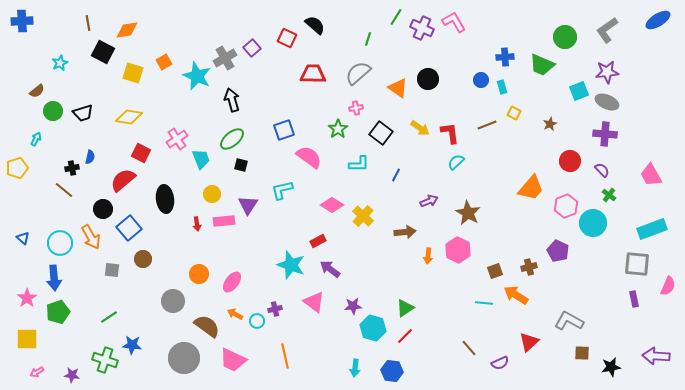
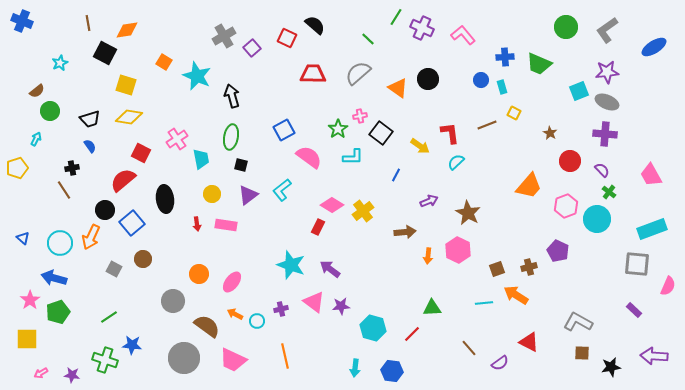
blue ellipse at (658, 20): moved 4 px left, 27 px down
blue cross at (22, 21): rotated 25 degrees clockwise
pink L-shape at (454, 22): moved 9 px right, 13 px down; rotated 10 degrees counterclockwise
green circle at (565, 37): moved 1 px right, 10 px up
green line at (368, 39): rotated 64 degrees counterclockwise
black square at (103, 52): moved 2 px right, 1 px down
gray cross at (225, 58): moved 1 px left, 22 px up
orange square at (164, 62): rotated 28 degrees counterclockwise
green trapezoid at (542, 65): moved 3 px left, 1 px up
yellow square at (133, 73): moved 7 px left, 12 px down
black arrow at (232, 100): moved 4 px up
pink cross at (356, 108): moved 4 px right, 8 px down
green circle at (53, 111): moved 3 px left
black trapezoid at (83, 113): moved 7 px right, 6 px down
brown star at (550, 124): moved 9 px down; rotated 16 degrees counterclockwise
yellow arrow at (420, 128): moved 18 px down
blue square at (284, 130): rotated 10 degrees counterclockwise
green ellipse at (232, 139): moved 1 px left, 2 px up; rotated 40 degrees counterclockwise
blue semicircle at (90, 157): moved 11 px up; rotated 48 degrees counterclockwise
cyan trapezoid at (201, 159): rotated 10 degrees clockwise
cyan L-shape at (359, 164): moved 6 px left, 7 px up
orange trapezoid at (531, 188): moved 2 px left, 2 px up
brown line at (64, 190): rotated 18 degrees clockwise
cyan L-shape at (282, 190): rotated 25 degrees counterclockwise
green cross at (609, 195): moved 3 px up
purple triangle at (248, 205): moved 10 px up; rotated 20 degrees clockwise
black circle at (103, 209): moved 2 px right, 1 px down
yellow cross at (363, 216): moved 5 px up; rotated 10 degrees clockwise
pink rectangle at (224, 221): moved 2 px right, 4 px down; rotated 15 degrees clockwise
cyan circle at (593, 223): moved 4 px right, 4 px up
blue square at (129, 228): moved 3 px right, 5 px up
orange arrow at (91, 237): rotated 55 degrees clockwise
red rectangle at (318, 241): moved 14 px up; rotated 35 degrees counterclockwise
gray square at (112, 270): moved 2 px right, 1 px up; rotated 21 degrees clockwise
brown square at (495, 271): moved 2 px right, 2 px up
blue arrow at (54, 278): rotated 110 degrees clockwise
pink star at (27, 298): moved 3 px right, 2 px down
purple rectangle at (634, 299): moved 11 px down; rotated 35 degrees counterclockwise
cyan line at (484, 303): rotated 12 degrees counterclockwise
purple star at (353, 306): moved 12 px left
green triangle at (405, 308): moved 27 px right; rotated 30 degrees clockwise
purple cross at (275, 309): moved 6 px right
gray L-shape at (569, 321): moved 9 px right, 1 px down
red line at (405, 336): moved 7 px right, 2 px up
red triangle at (529, 342): rotated 50 degrees counterclockwise
purple arrow at (656, 356): moved 2 px left
purple semicircle at (500, 363): rotated 12 degrees counterclockwise
pink arrow at (37, 372): moved 4 px right, 1 px down
